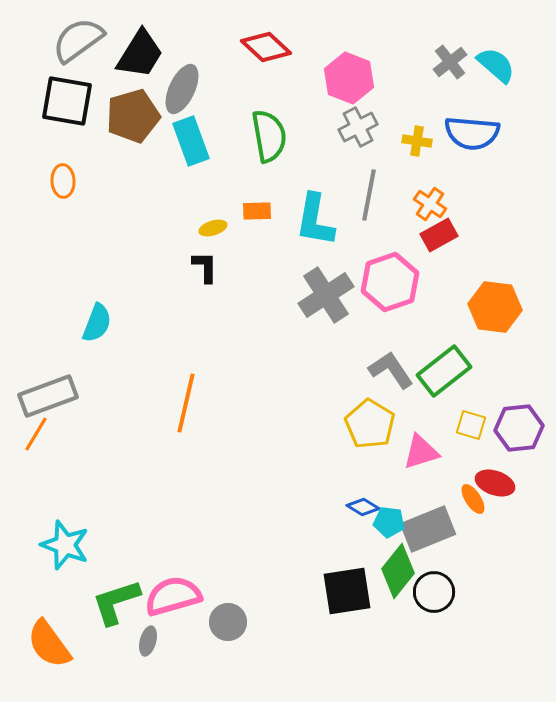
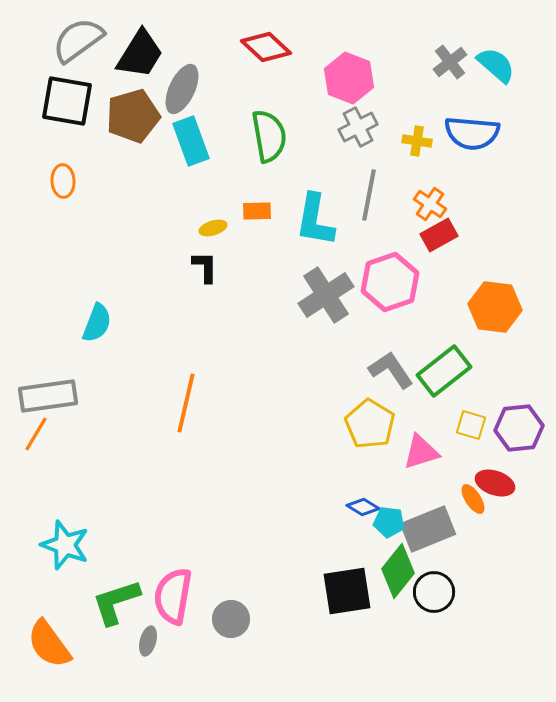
gray rectangle at (48, 396): rotated 12 degrees clockwise
pink semicircle at (173, 596): rotated 64 degrees counterclockwise
gray circle at (228, 622): moved 3 px right, 3 px up
